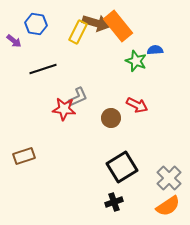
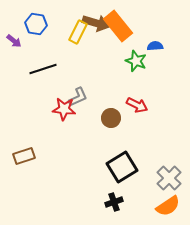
blue semicircle: moved 4 px up
